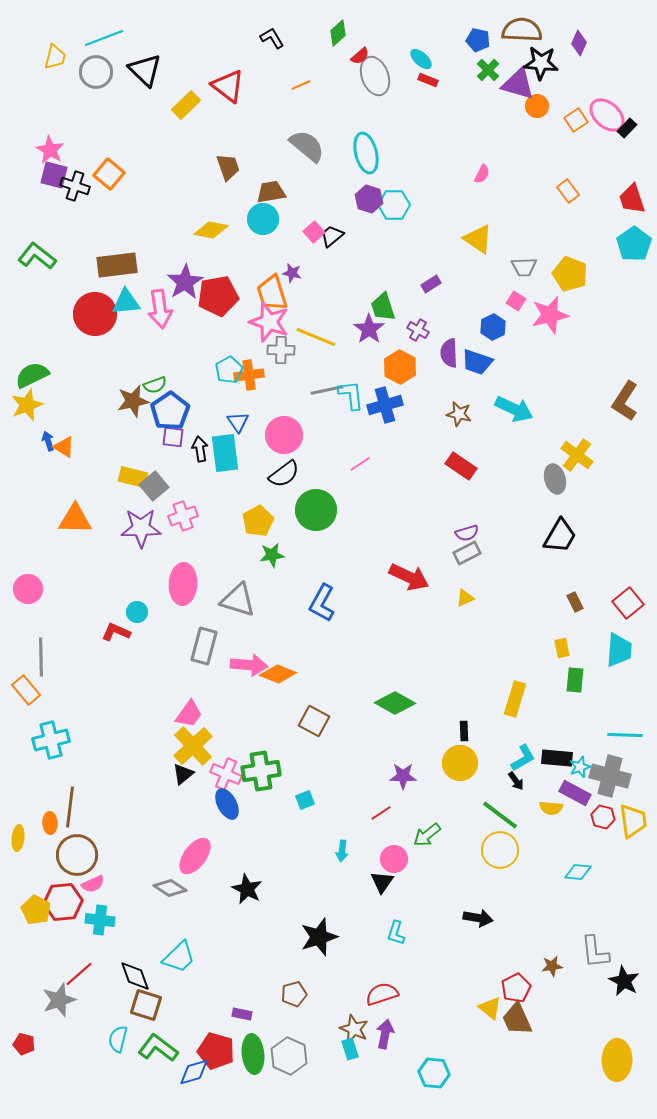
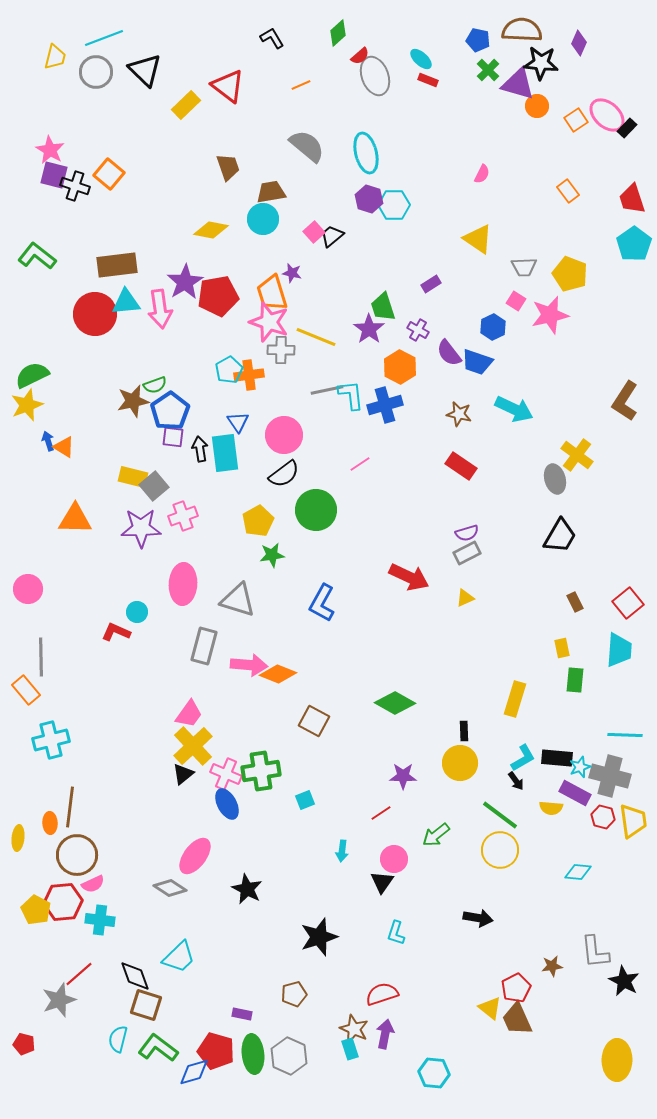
purple semicircle at (449, 353): rotated 36 degrees counterclockwise
green arrow at (427, 835): moved 9 px right
